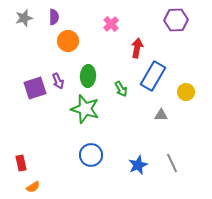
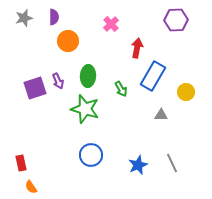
orange semicircle: moved 2 px left; rotated 88 degrees clockwise
